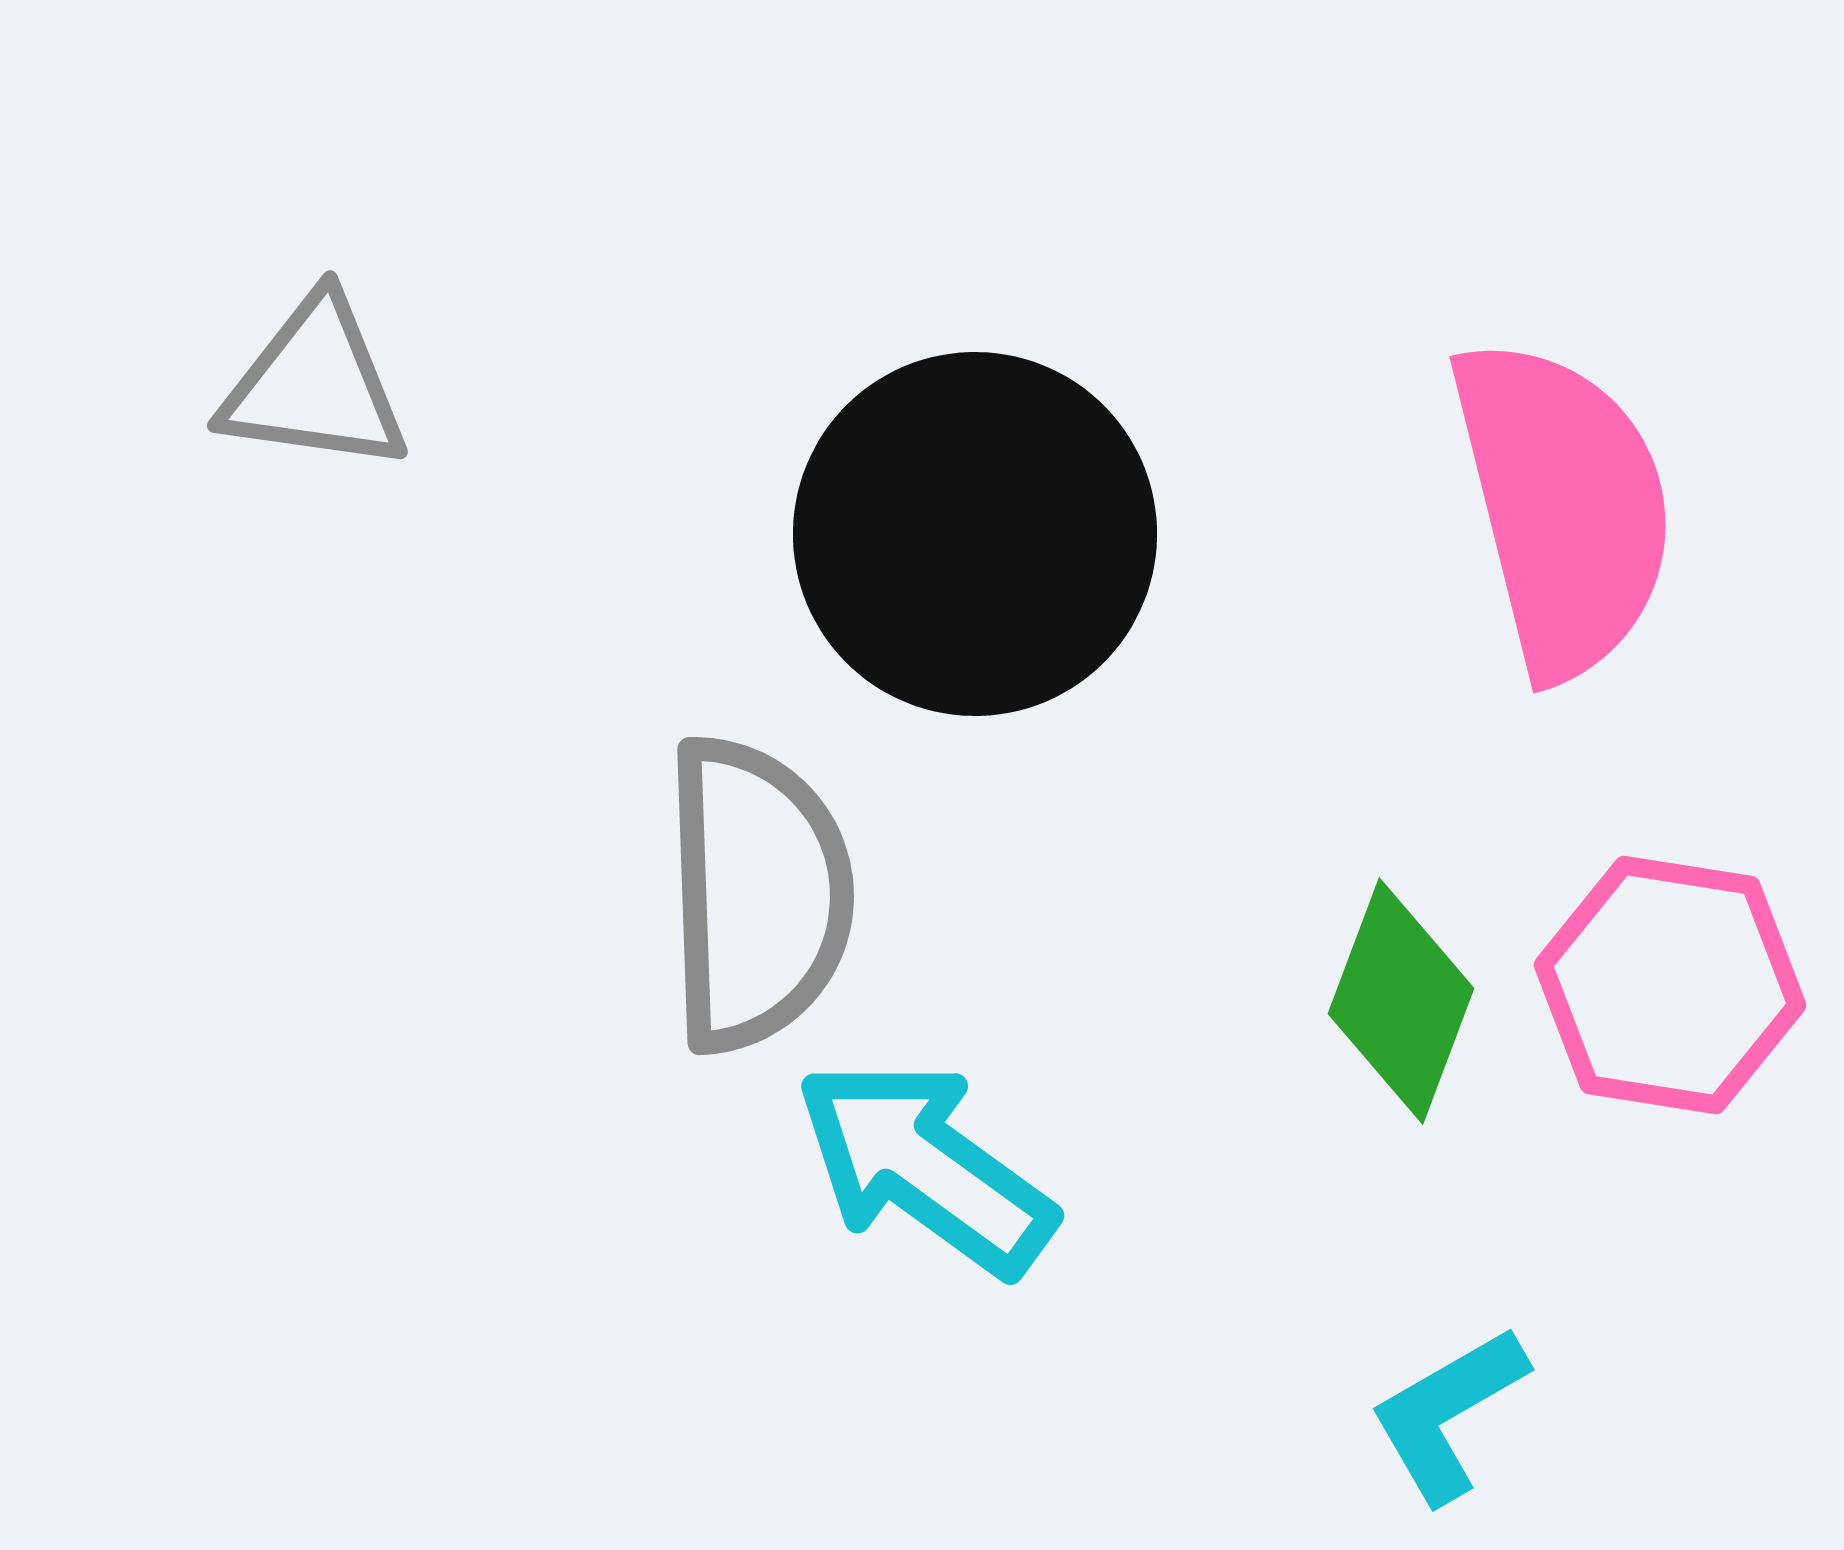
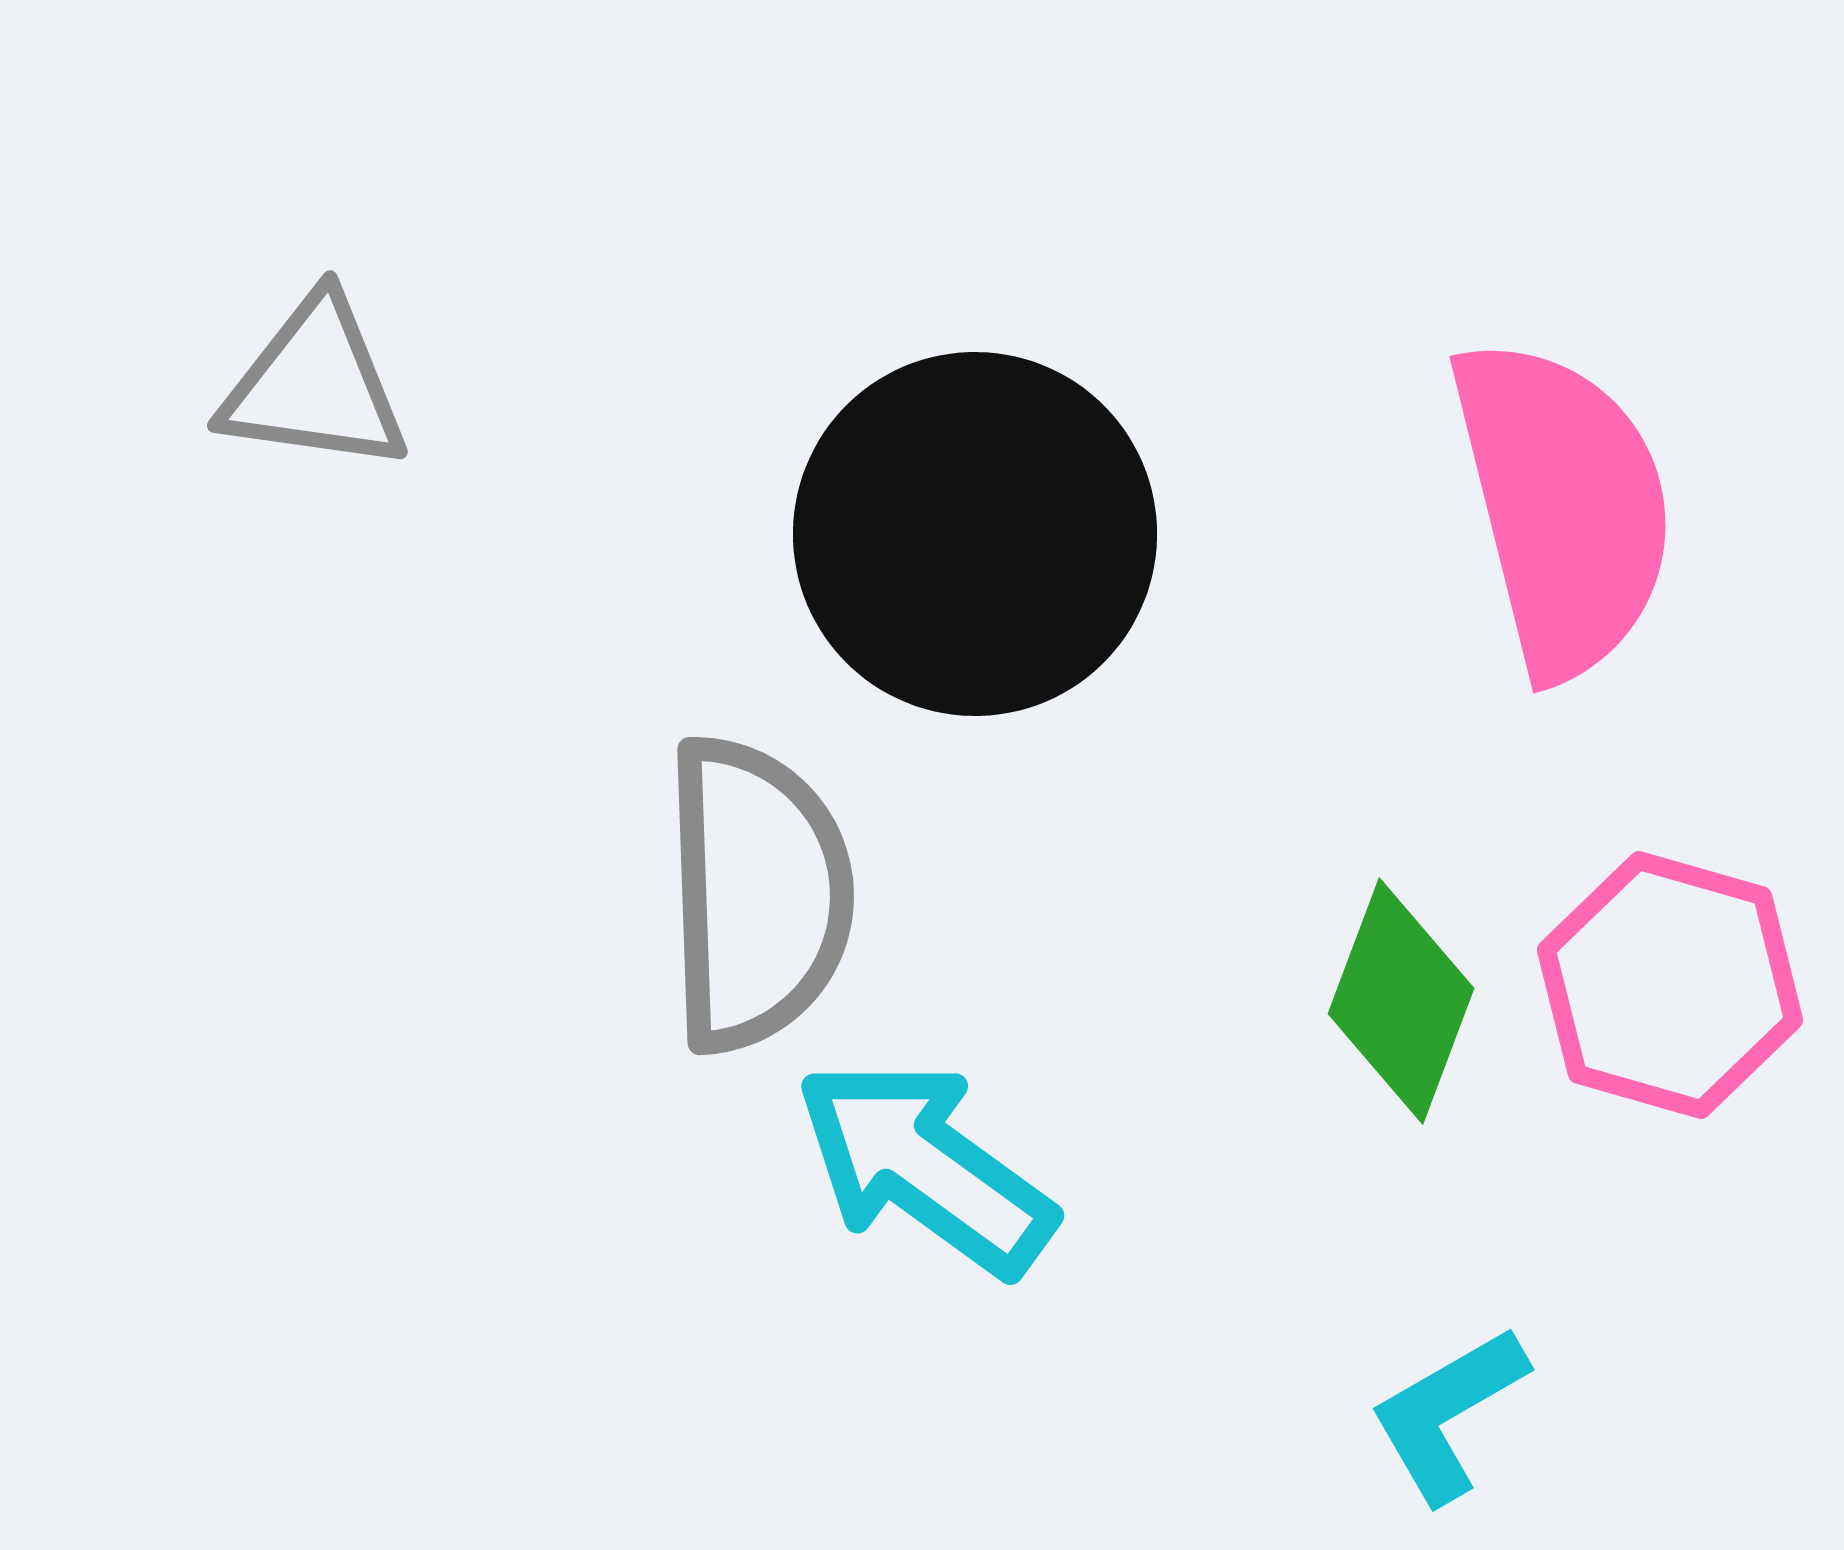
pink hexagon: rotated 7 degrees clockwise
